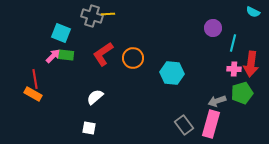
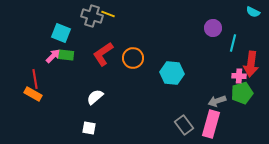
yellow line: rotated 24 degrees clockwise
pink cross: moved 5 px right, 7 px down
